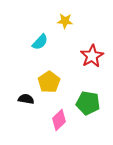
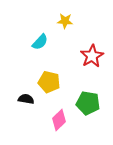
yellow pentagon: rotated 25 degrees counterclockwise
